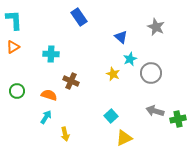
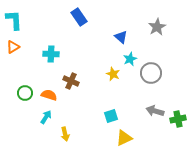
gray star: moved 1 px right; rotated 18 degrees clockwise
green circle: moved 8 px right, 2 px down
cyan square: rotated 24 degrees clockwise
